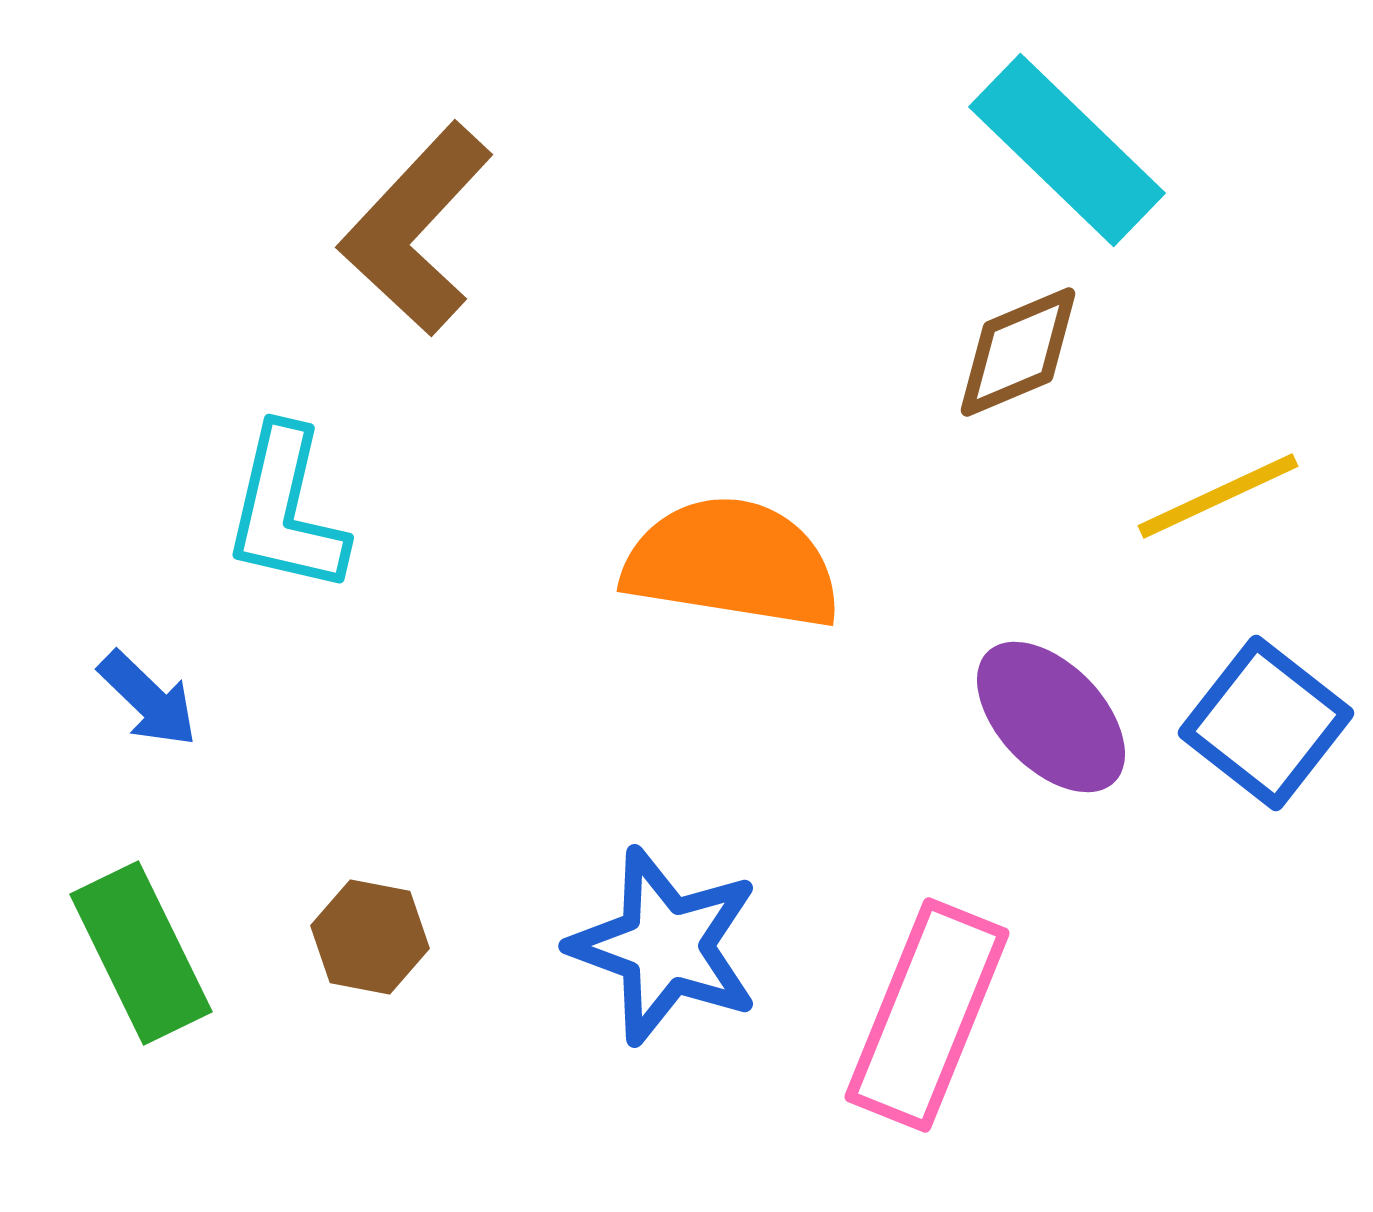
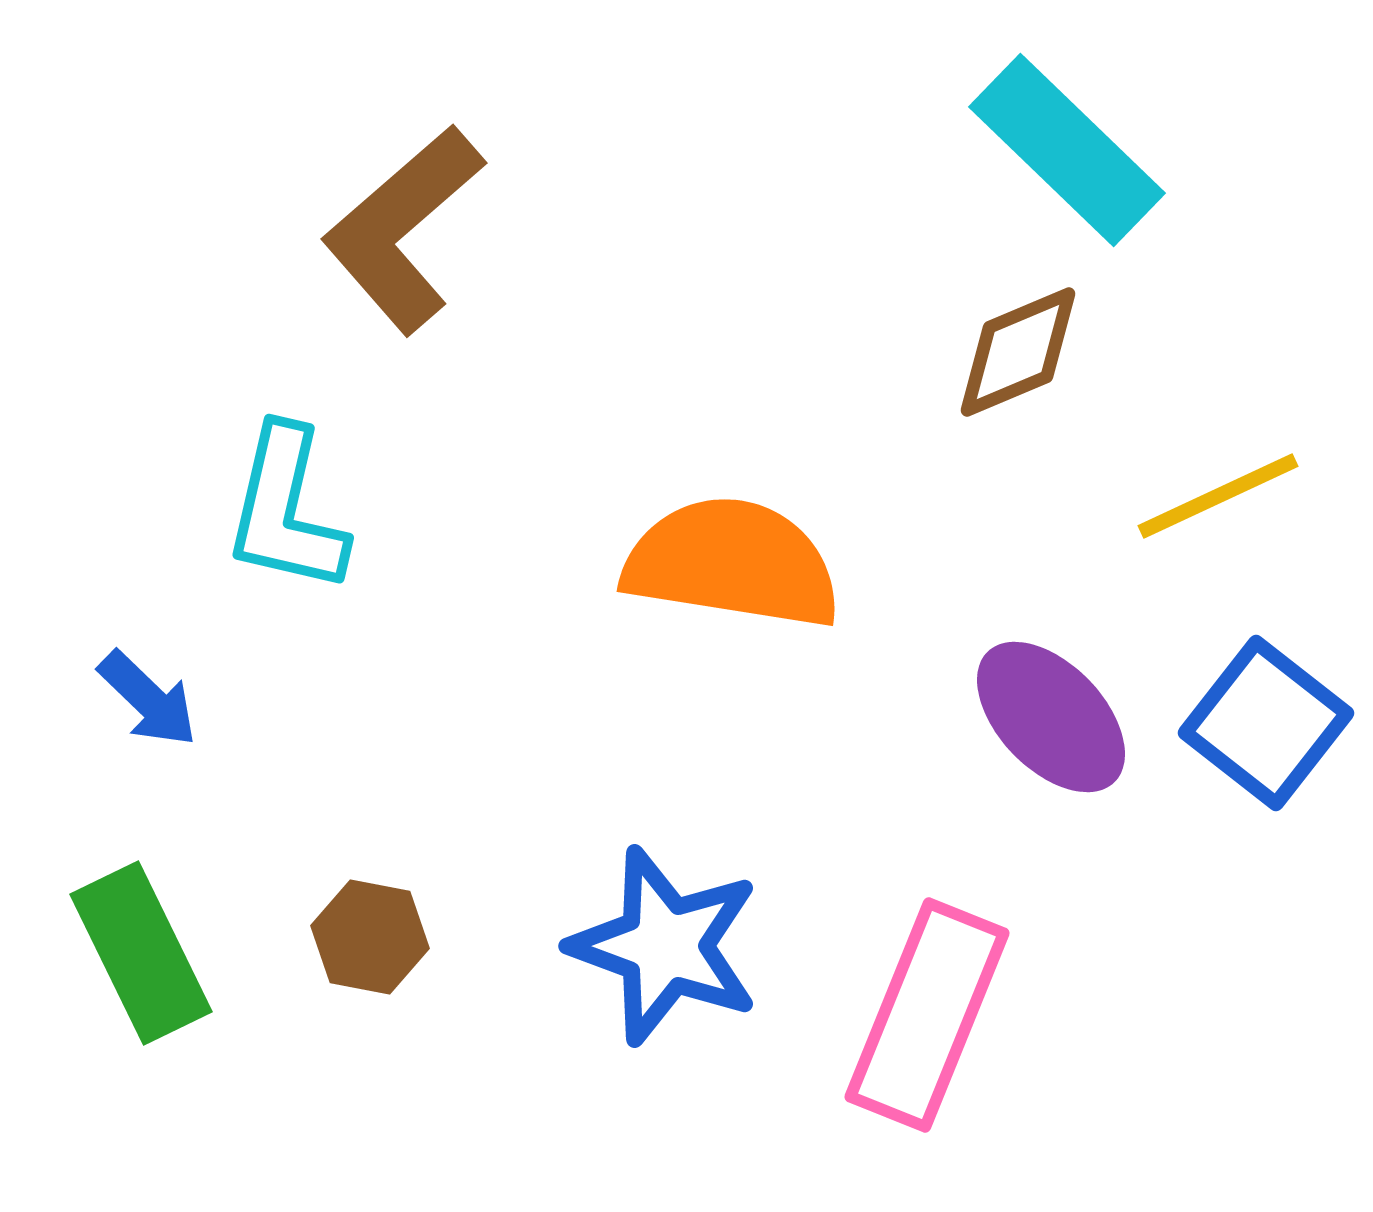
brown L-shape: moved 13 px left; rotated 6 degrees clockwise
